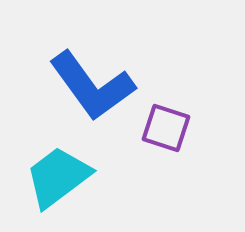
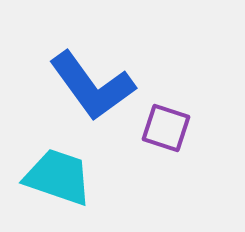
cyan trapezoid: rotated 56 degrees clockwise
